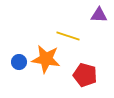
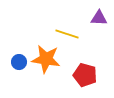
purple triangle: moved 3 px down
yellow line: moved 1 px left, 2 px up
